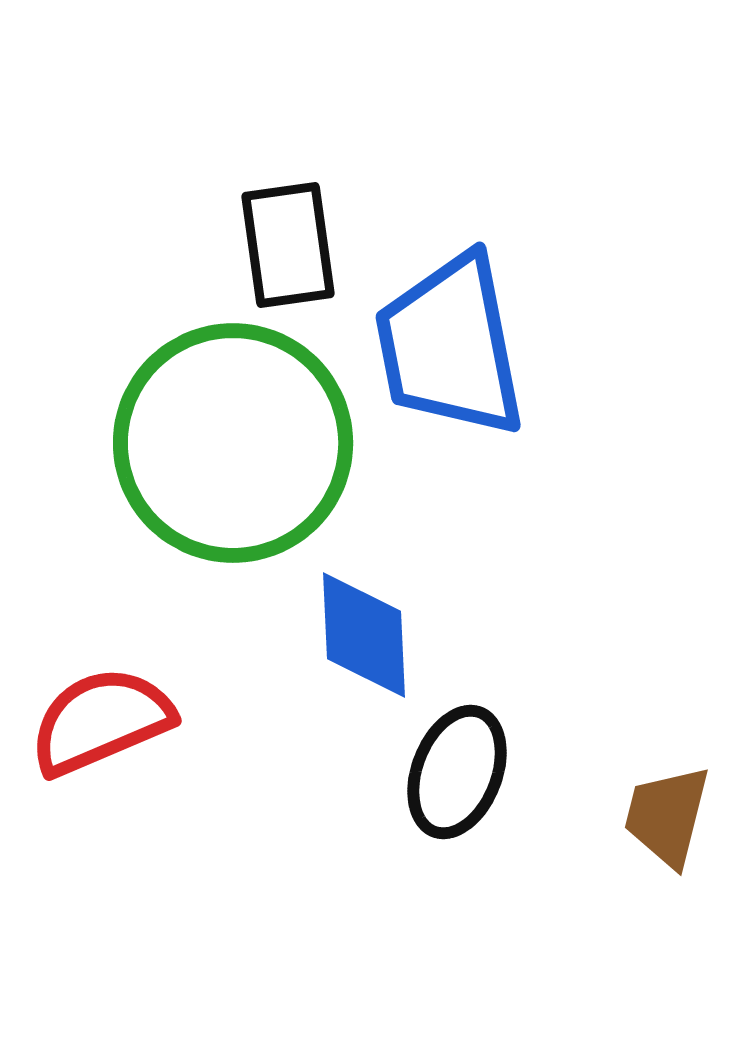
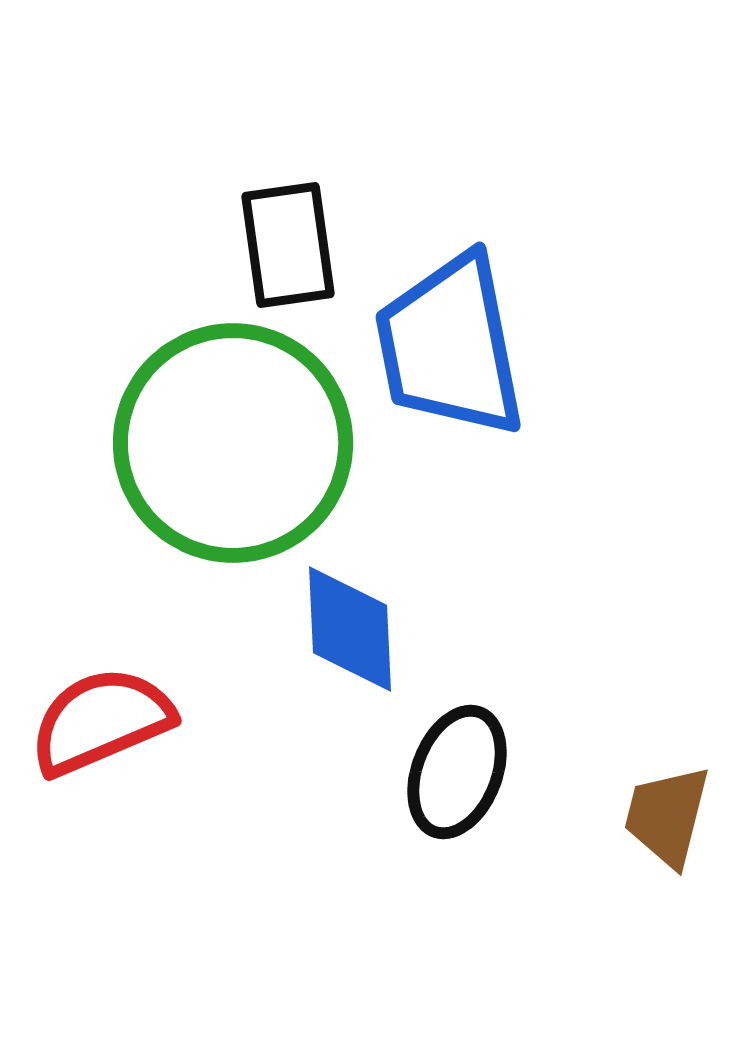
blue diamond: moved 14 px left, 6 px up
